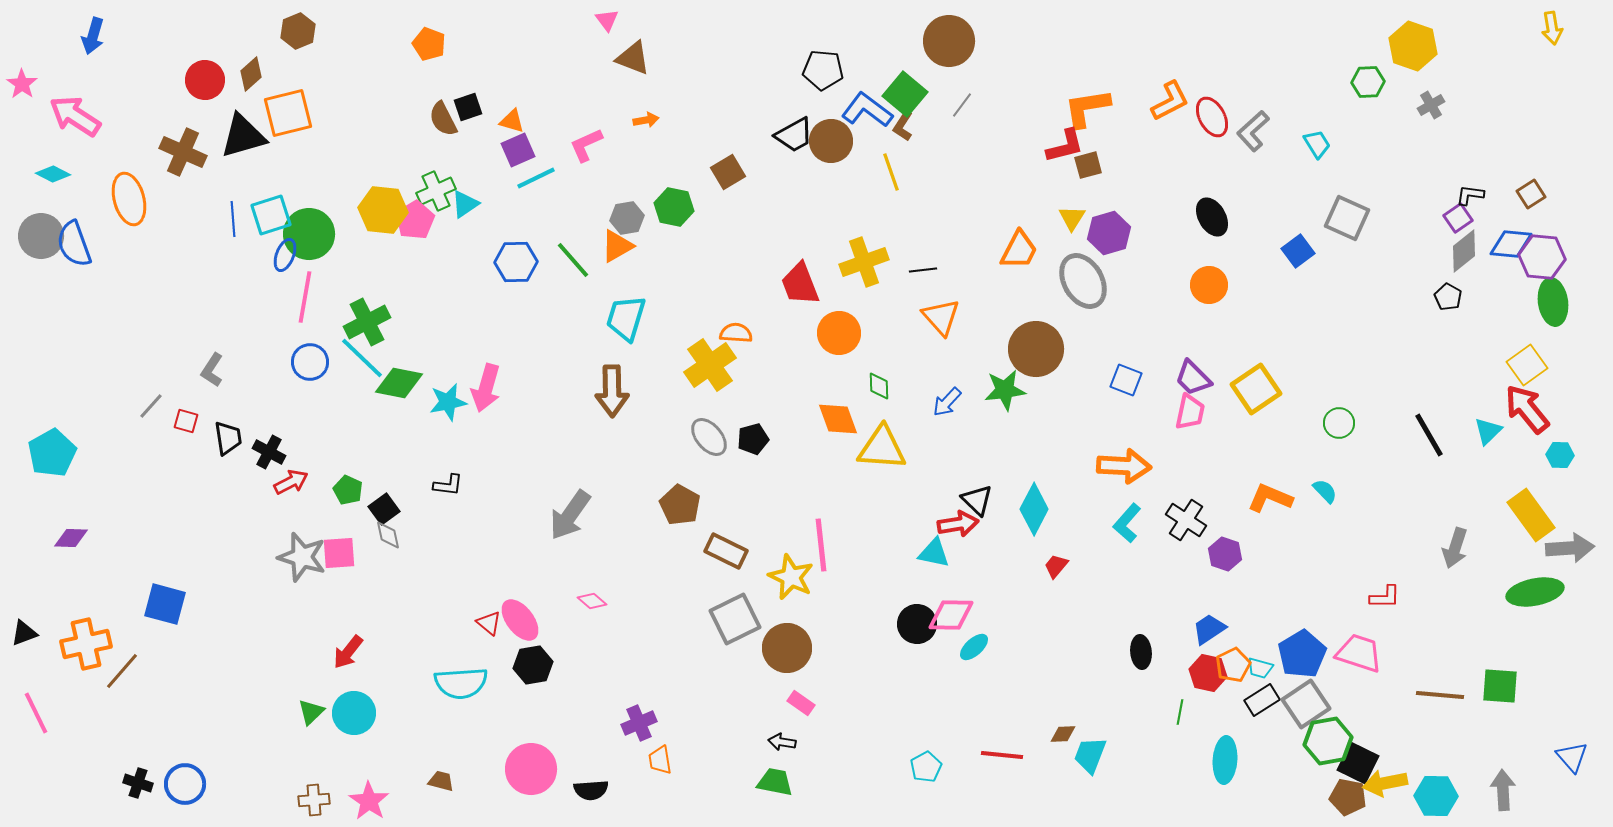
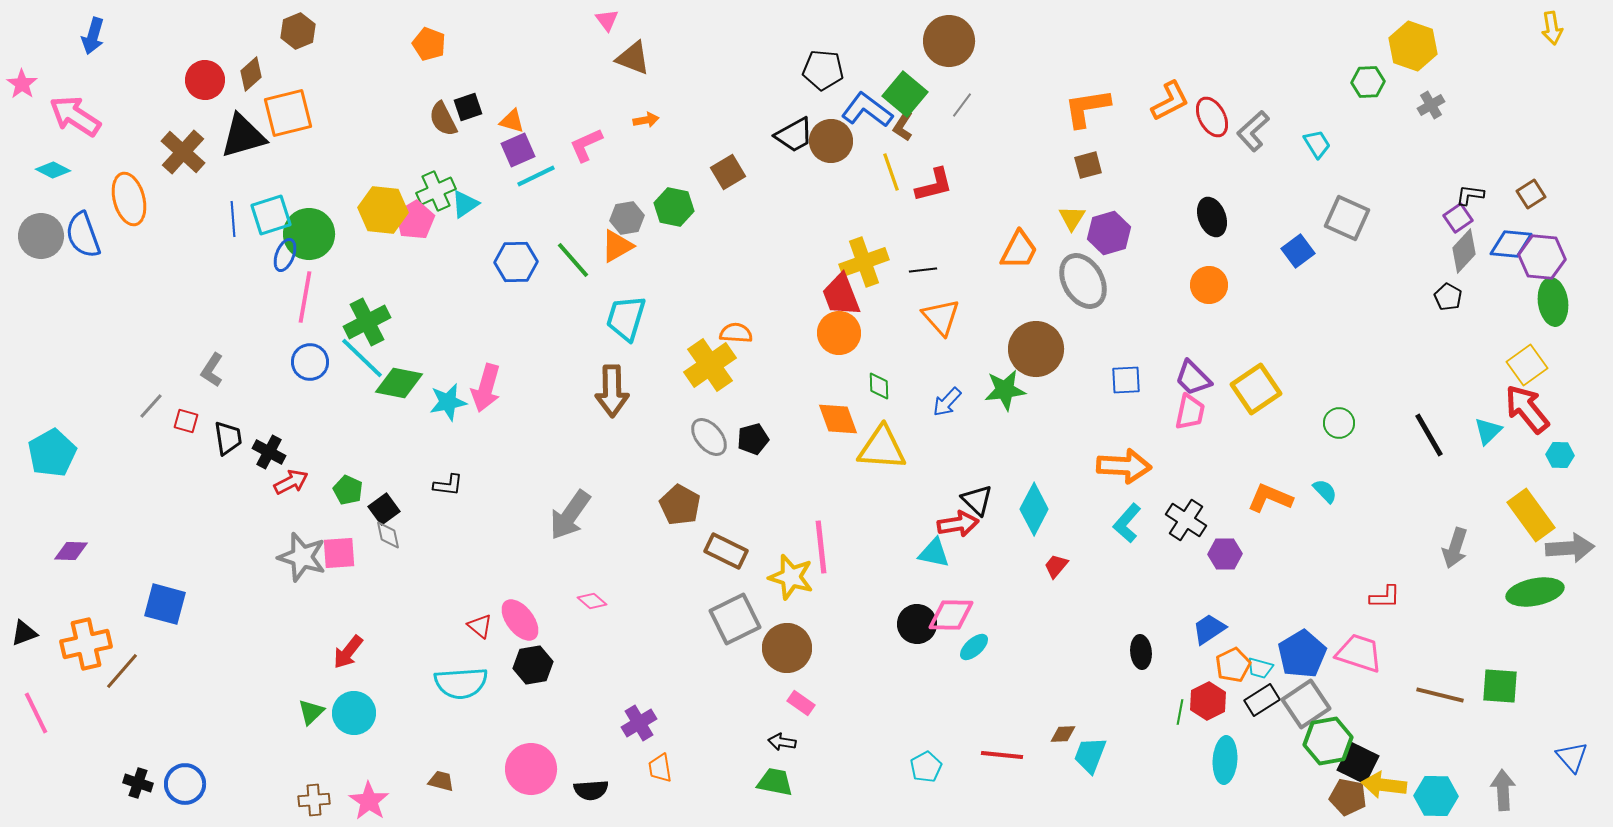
red L-shape at (1065, 146): moved 131 px left, 39 px down
brown cross at (183, 152): rotated 18 degrees clockwise
cyan diamond at (53, 174): moved 4 px up
cyan line at (536, 178): moved 2 px up
black ellipse at (1212, 217): rotated 9 degrees clockwise
blue semicircle at (74, 244): moved 9 px right, 9 px up
gray diamond at (1464, 251): rotated 9 degrees counterclockwise
red trapezoid at (800, 284): moved 41 px right, 11 px down
blue square at (1126, 380): rotated 24 degrees counterclockwise
purple diamond at (71, 538): moved 13 px down
pink line at (821, 545): moved 2 px down
purple hexagon at (1225, 554): rotated 20 degrees counterclockwise
yellow star at (791, 577): rotated 9 degrees counterclockwise
red triangle at (489, 623): moved 9 px left, 3 px down
red hexagon at (1208, 673): moved 28 px down; rotated 21 degrees clockwise
brown line at (1440, 695): rotated 9 degrees clockwise
purple cross at (639, 723): rotated 8 degrees counterclockwise
orange trapezoid at (660, 760): moved 8 px down
yellow arrow at (1385, 783): moved 1 px left, 2 px down; rotated 18 degrees clockwise
